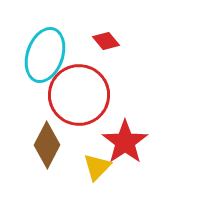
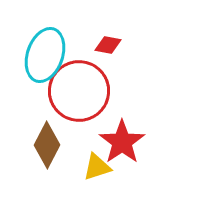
red diamond: moved 2 px right, 4 px down; rotated 40 degrees counterclockwise
red circle: moved 4 px up
red star: moved 3 px left
yellow triangle: rotated 28 degrees clockwise
